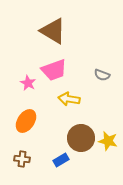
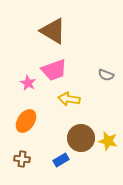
gray semicircle: moved 4 px right
